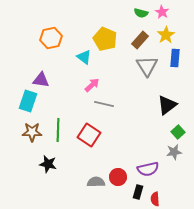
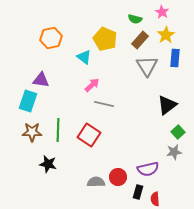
green semicircle: moved 6 px left, 6 px down
